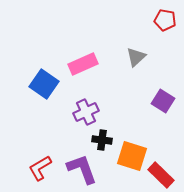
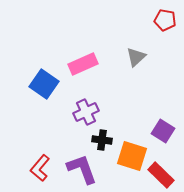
purple square: moved 30 px down
red L-shape: rotated 20 degrees counterclockwise
